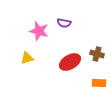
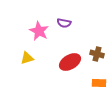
pink star: rotated 12 degrees clockwise
